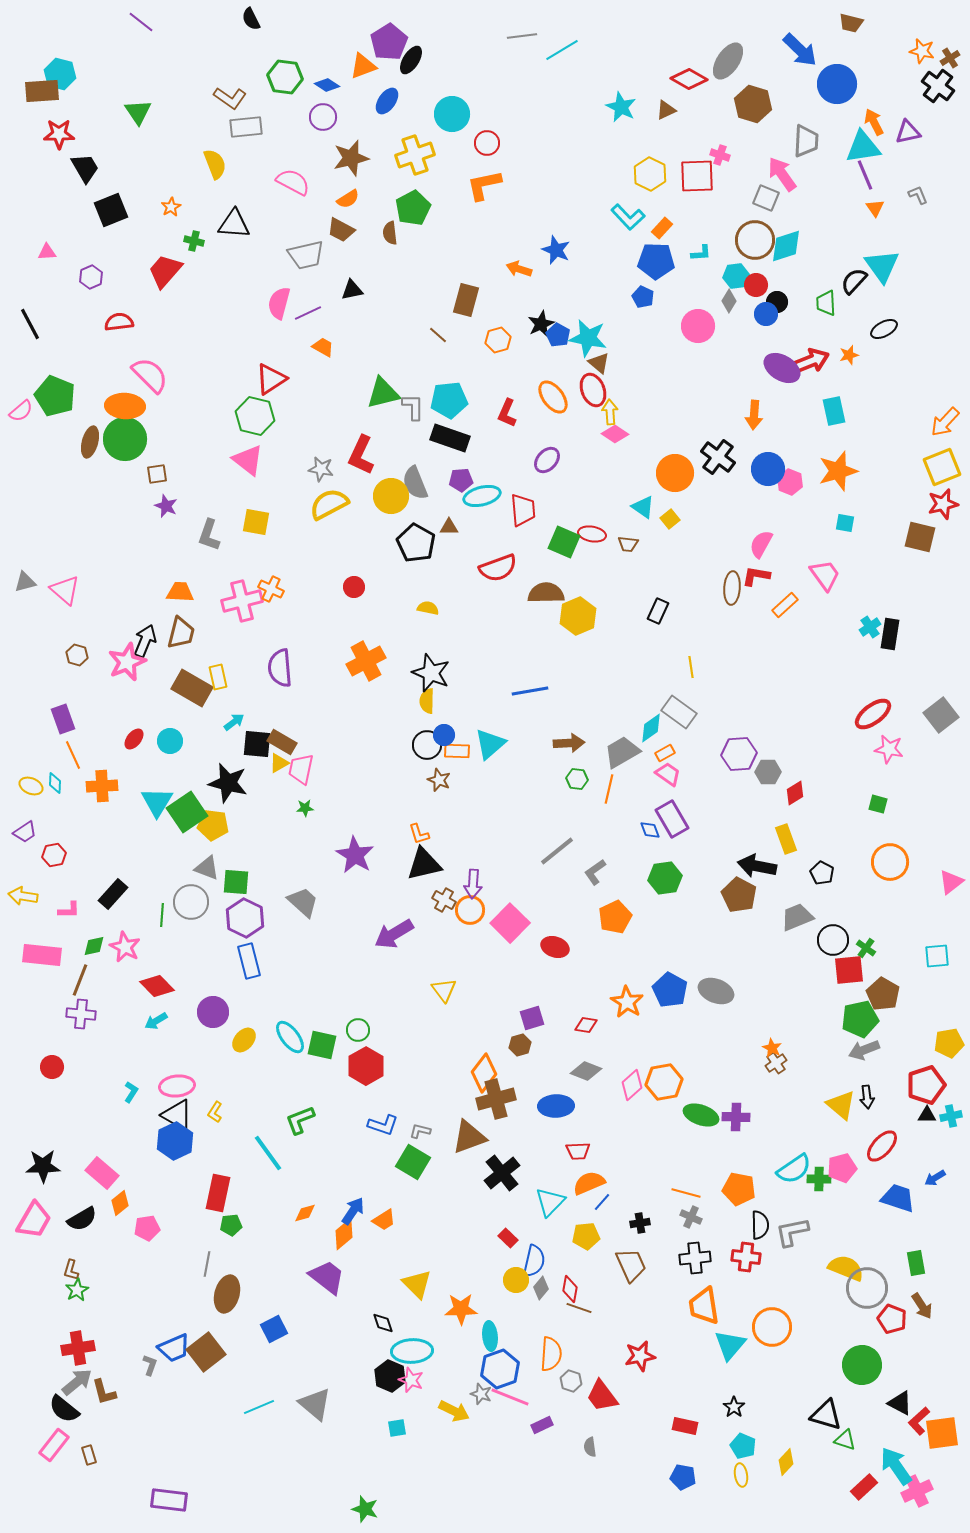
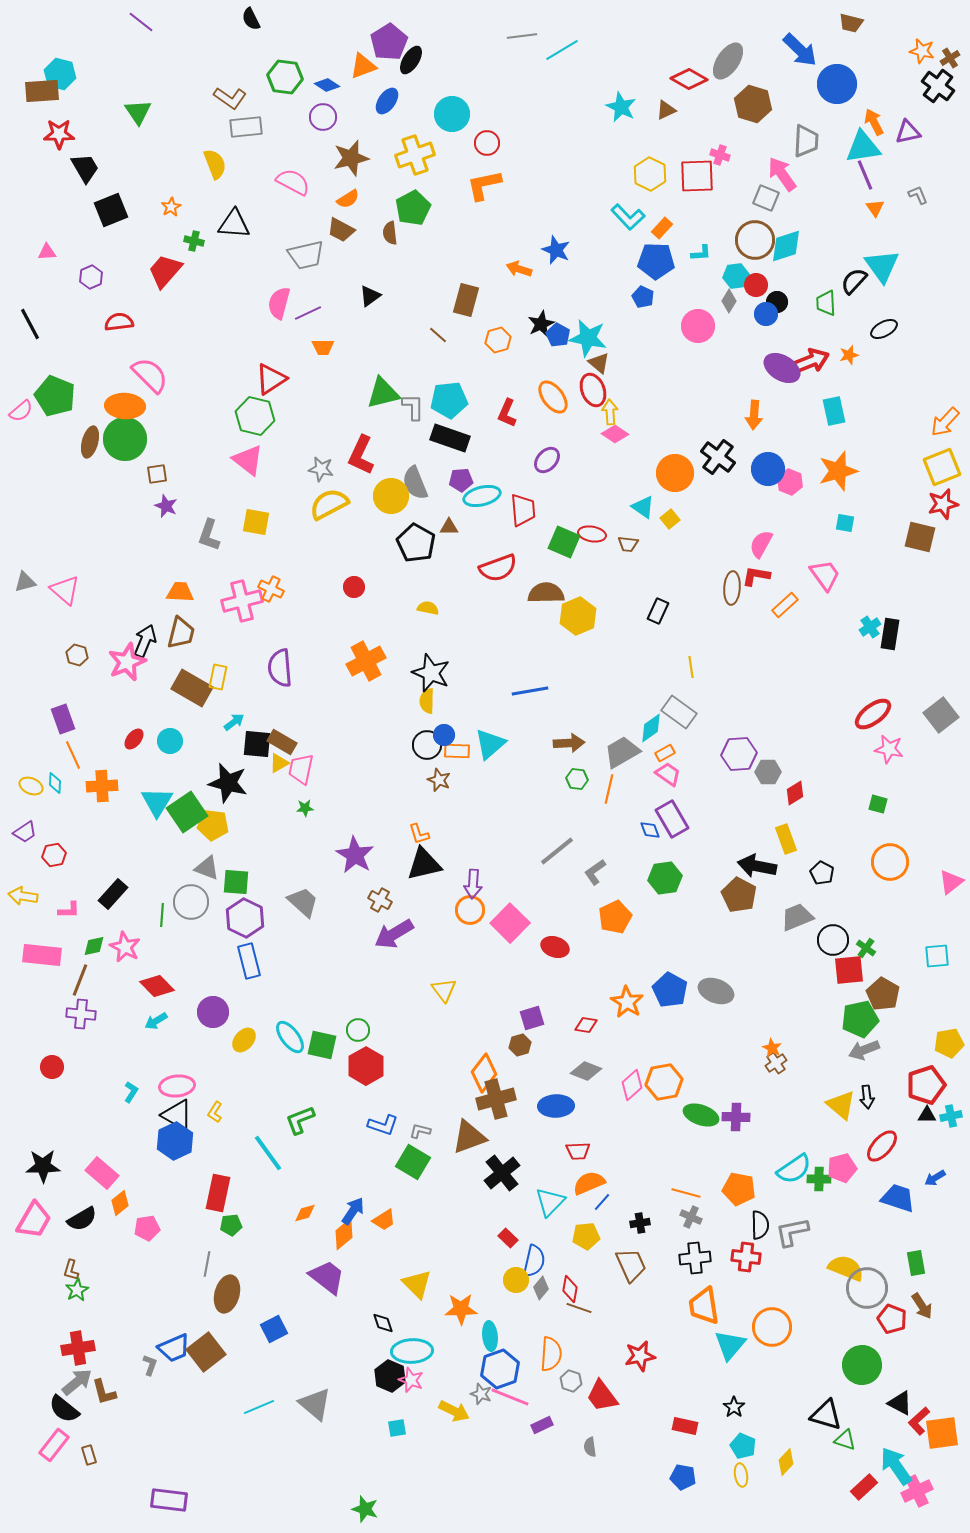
black triangle at (352, 290): moved 18 px right, 6 px down; rotated 25 degrees counterclockwise
orange trapezoid at (323, 347): rotated 150 degrees clockwise
yellow rectangle at (218, 677): rotated 25 degrees clockwise
brown cross at (444, 900): moved 64 px left
